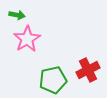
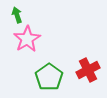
green arrow: rotated 119 degrees counterclockwise
green pentagon: moved 4 px left, 3 px up; rotated 24 degrees counterclockwise
